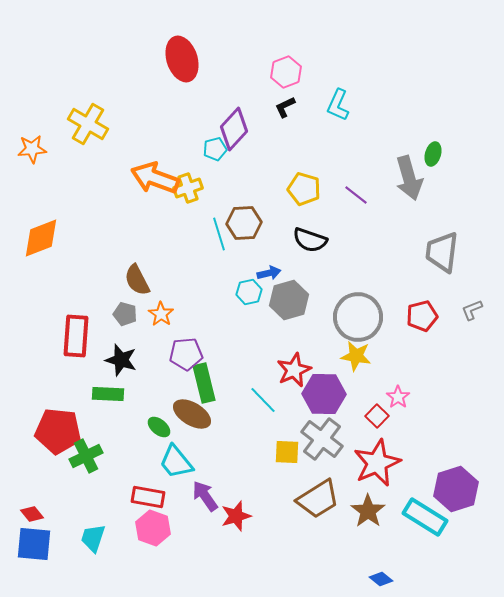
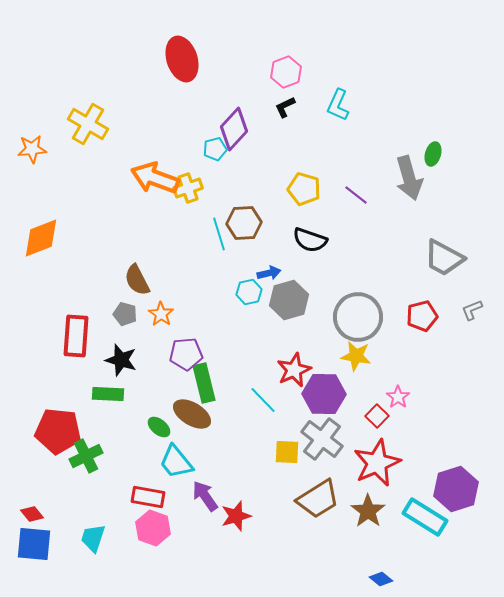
gray trapezoid at (442, 252): moved 2 px right, 6 px down; rotated 69 degrees counterclockwise
